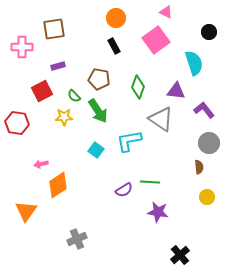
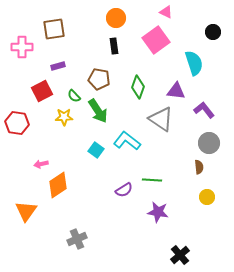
black circle: moved 4 px right
black rectangle: rotated 21 degrees clockwise
cyan L-shape: moved 2 px left; rotated 48 degrees clockwise
green line: moved 2 px right, 2 px up
